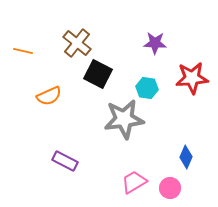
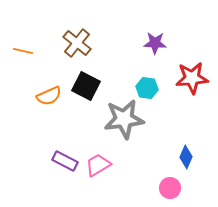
black square: moved 12 px left, 12 px down
pink trapezoid: moved 36 px left, 17 px up
